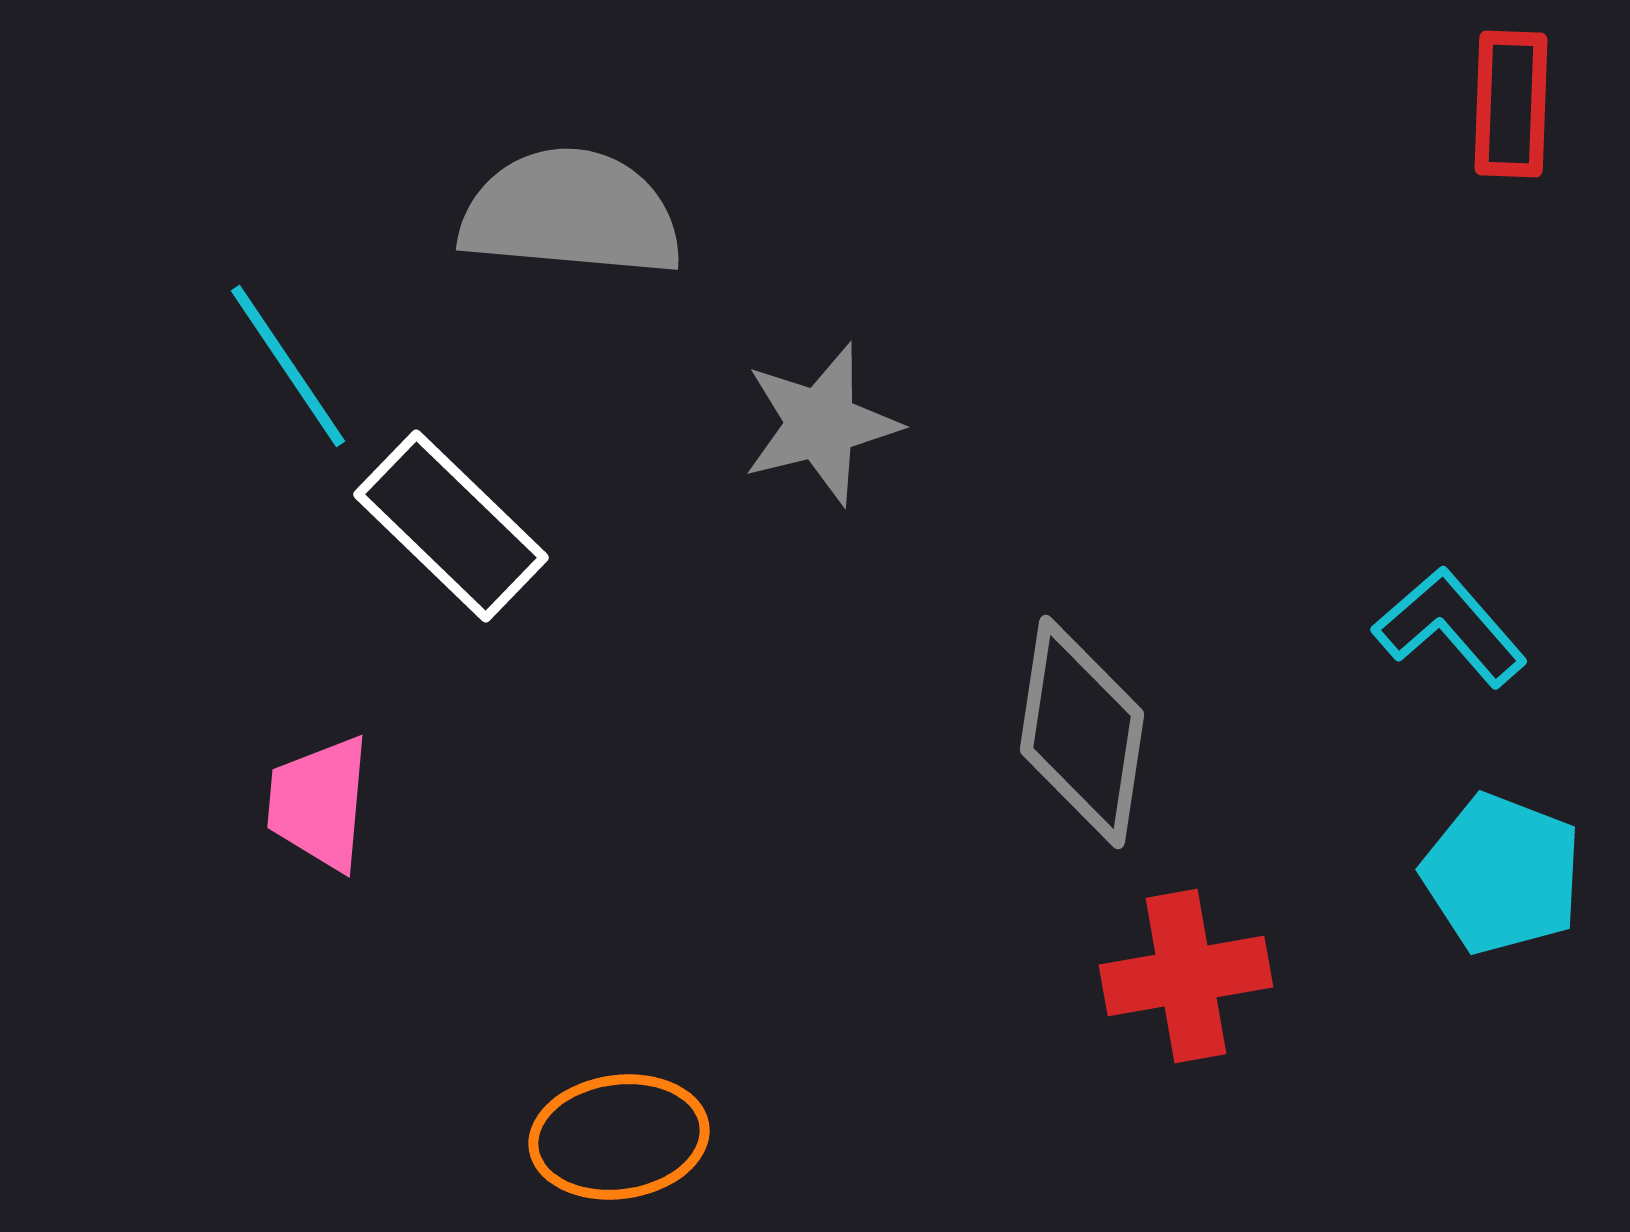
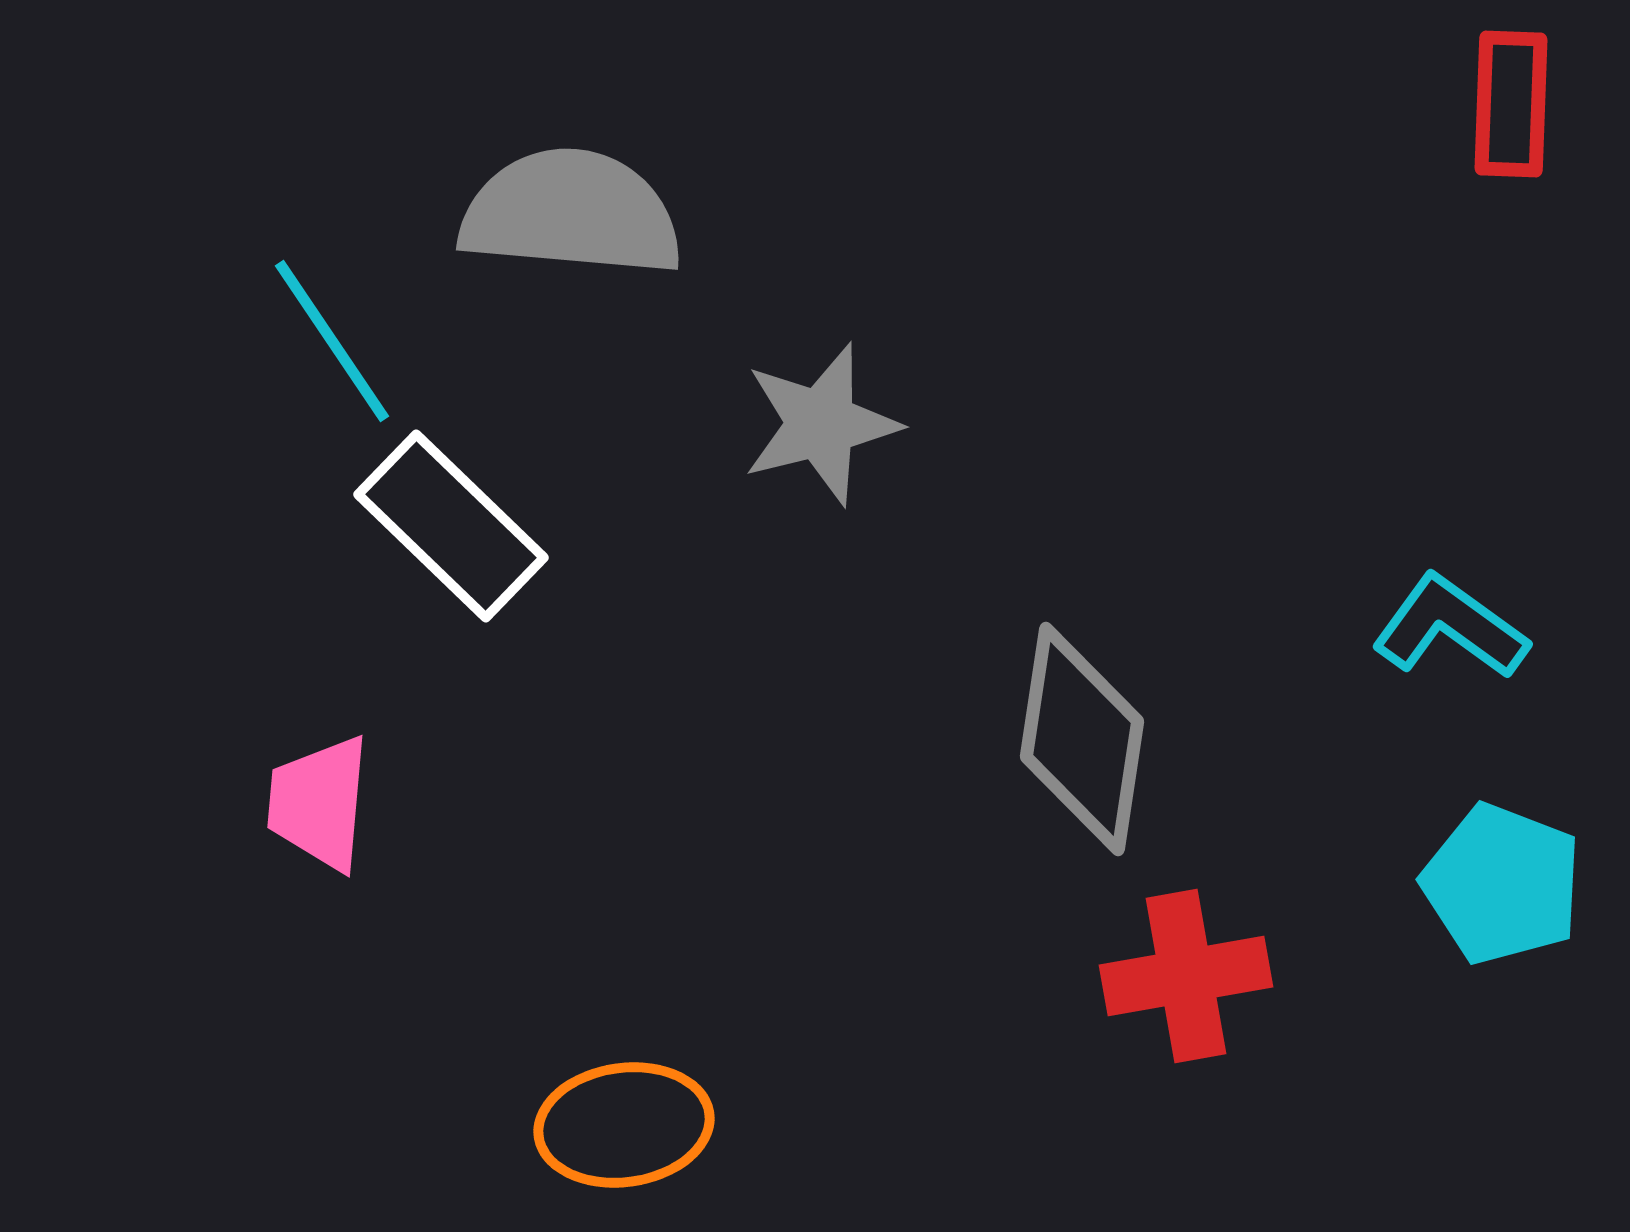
cyan line: moved 44 px right, 25 px up
cyan L-shape: rotated 13 degrees counterclockwise
gray diamond: moved 7 px down
cyan pentagon: moved 10 px down
orange ellipse: moved 5 px right, 12 px up
